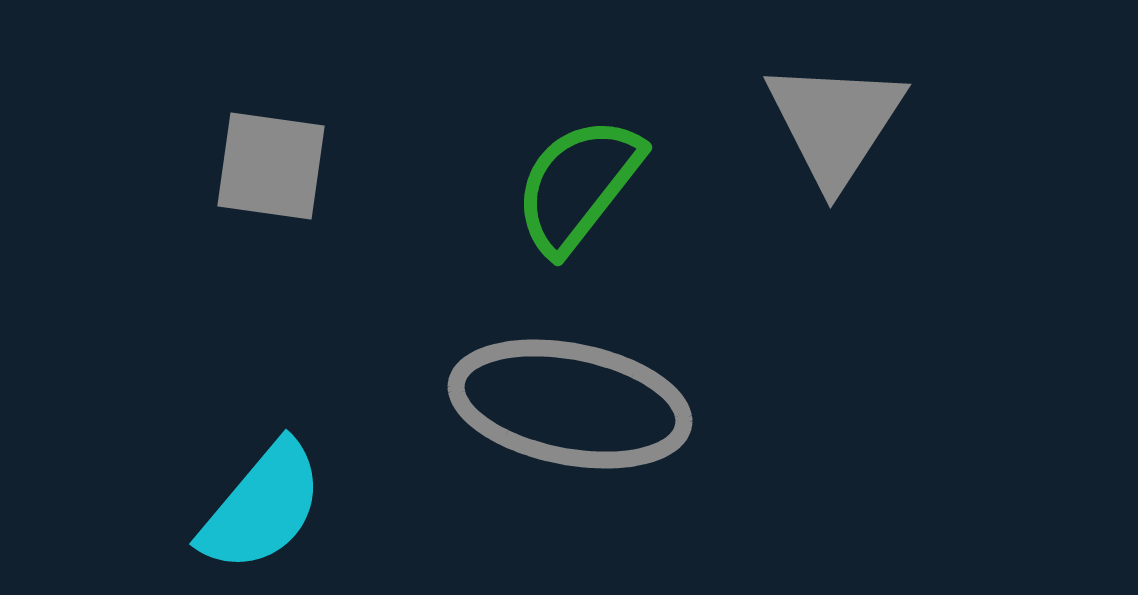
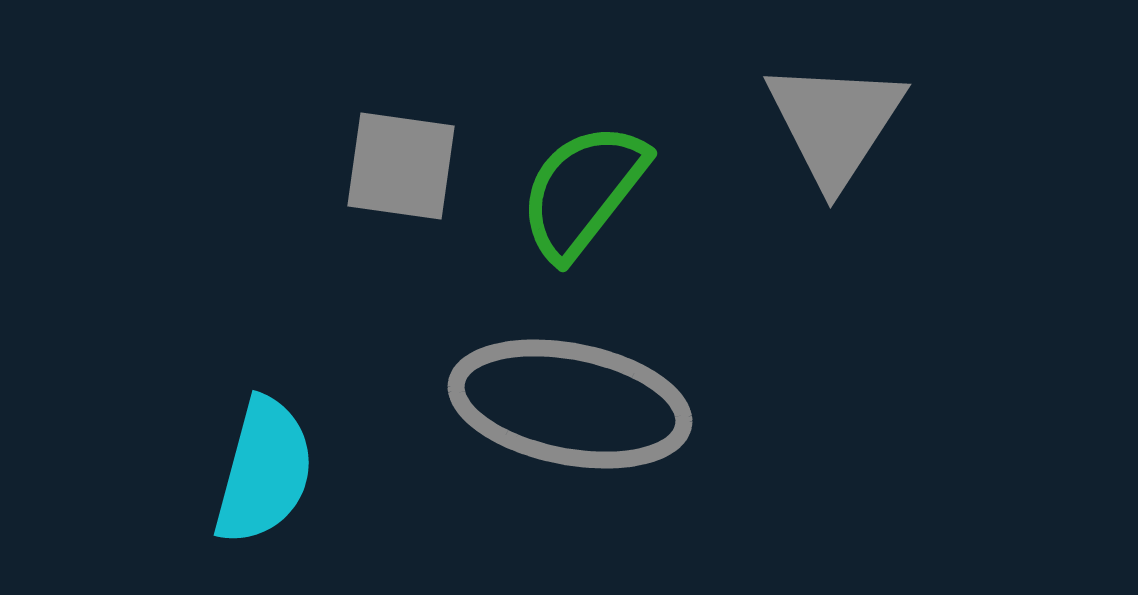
gray square: moved 130 px right
green semicircle: moved 5 px right, 6 px down
cyan semicircle: moved 2 px right, 36 px up; rotated 25 degrees counterclockwise
